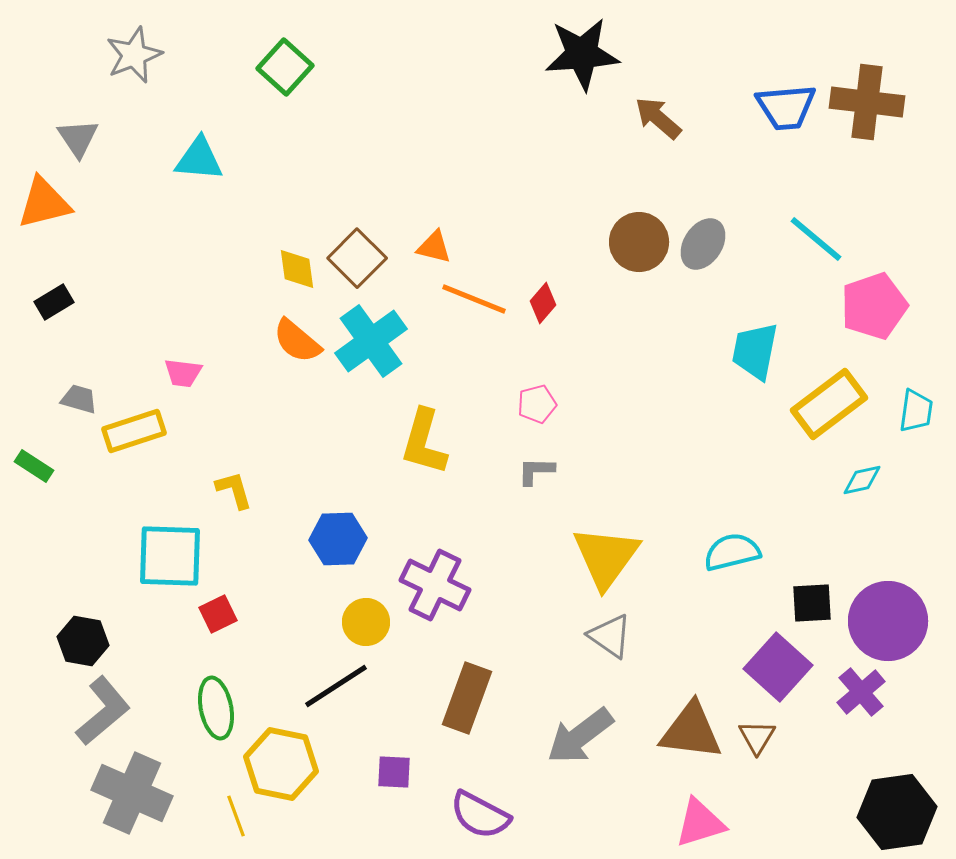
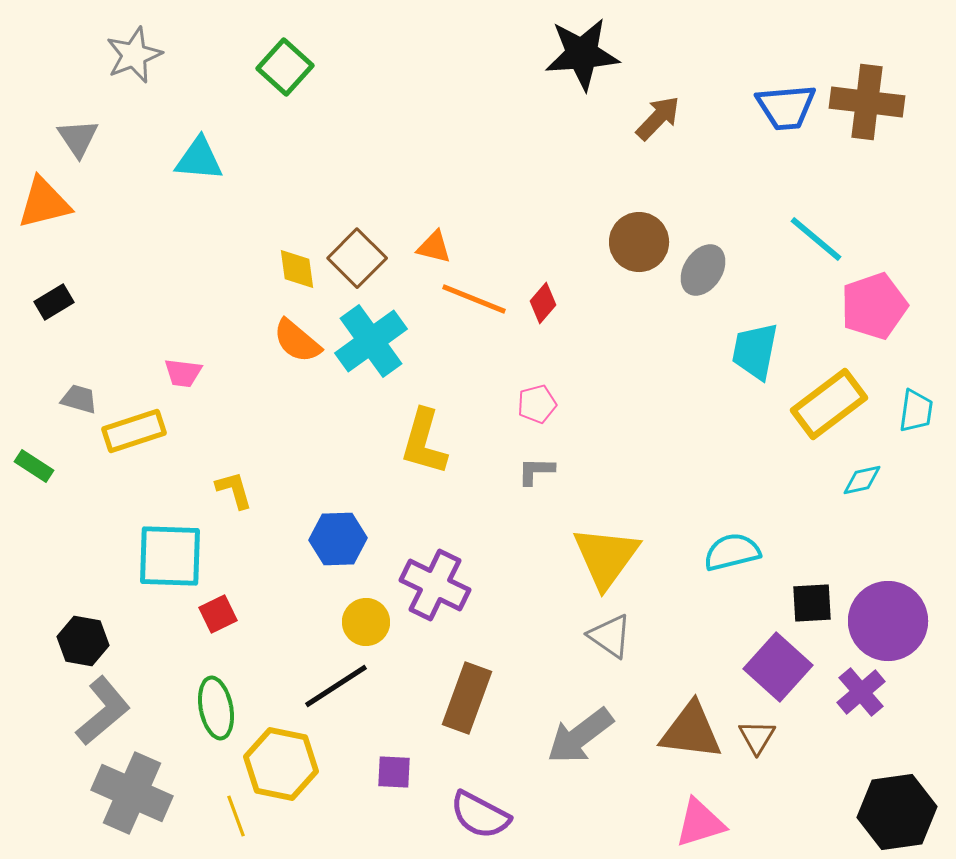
brown arrow at (658, 118): rotated 93 degrees clockwise
gray ellipse at (703, 244): moved 26 px down
